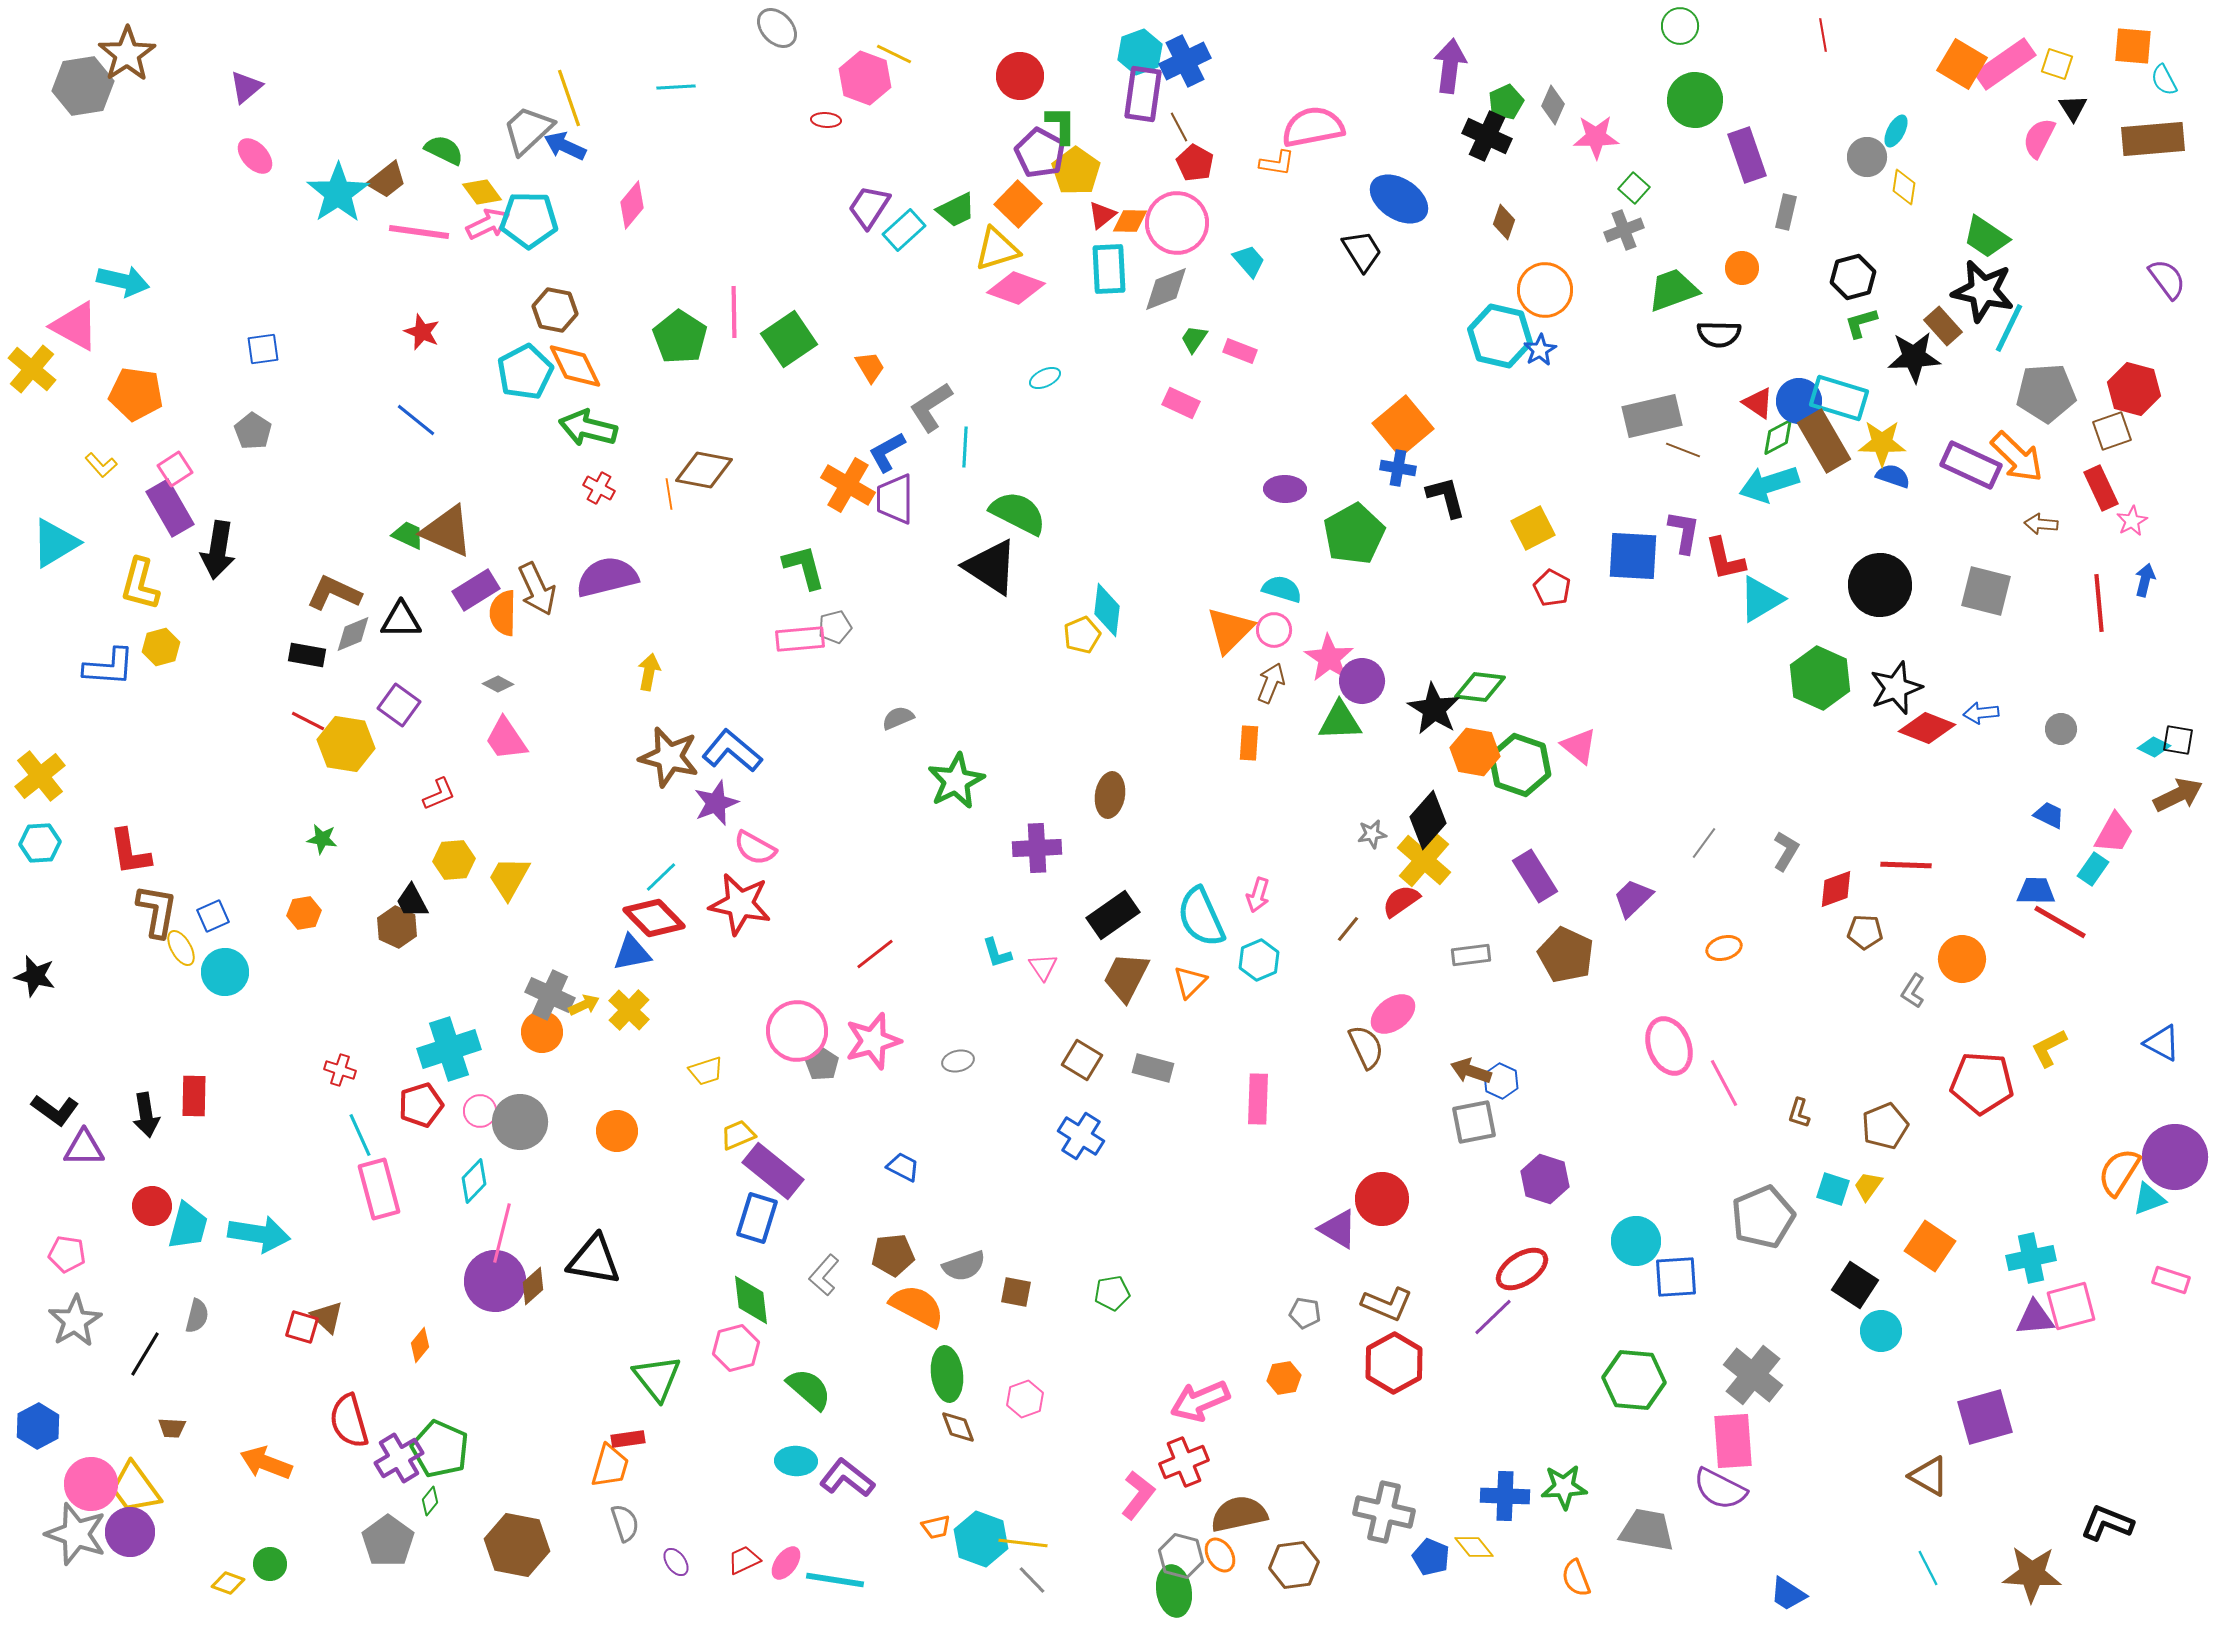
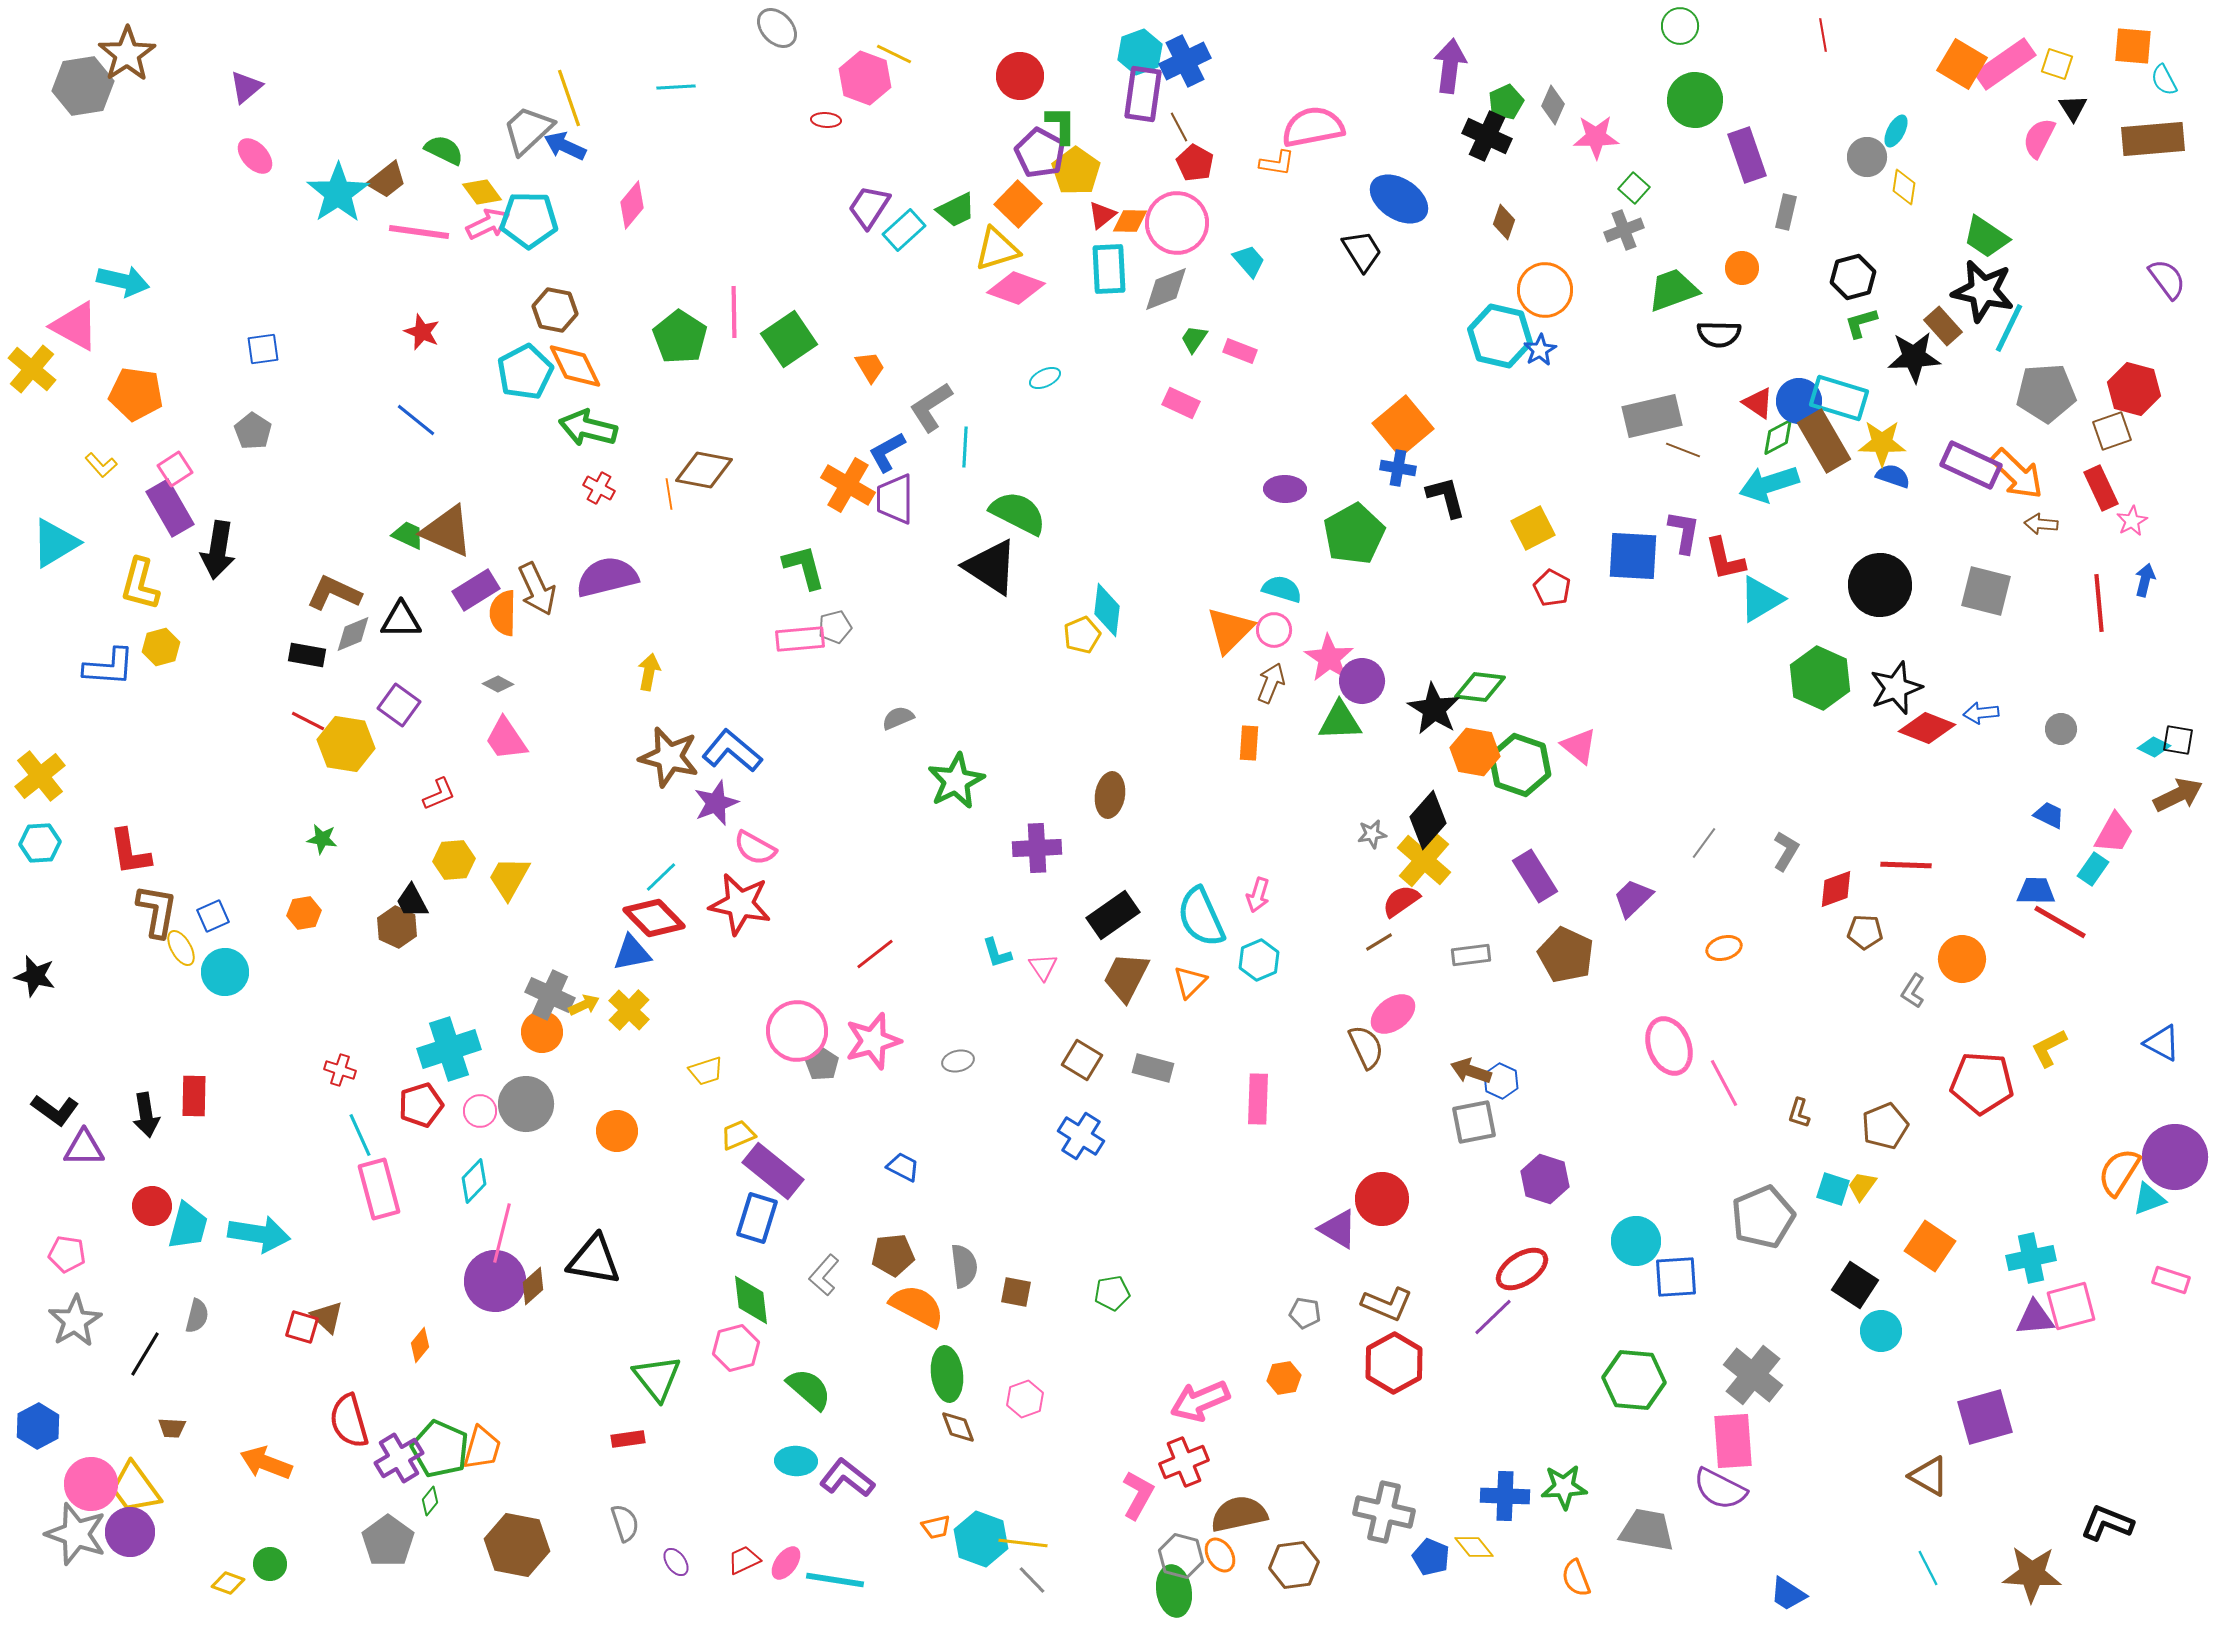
orange arrow at (2017, 457): moved 17 px down
brown line at (1348, 929): moved 31 px right, 13 px down; rotated 20 degrees clockwise
gray circle at (520, 1122): moved 6 px right, 18 px up
yellow trapezoid at (1868, 1186): moved 6 px left
gray semicircle at (964, 1266): rotated 78 degrees counterclockwise
orange trapezoid at (610, 1466): moved 128 px left, 18 px up
pink L-shape at (1138, 1495): rotated 9 degrees counterclockwise
